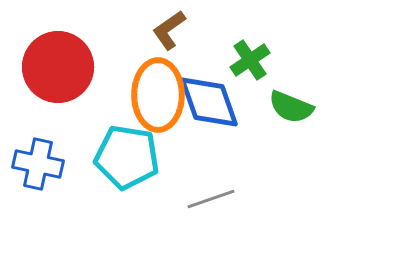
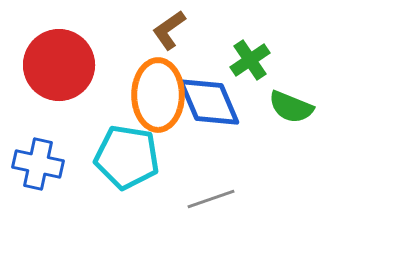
red circle: moved 1 px right, 2 px up
blue diamond: rotated 4 degrees counterclockwise
